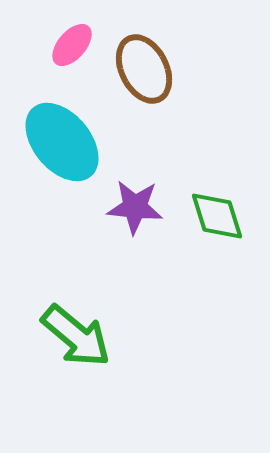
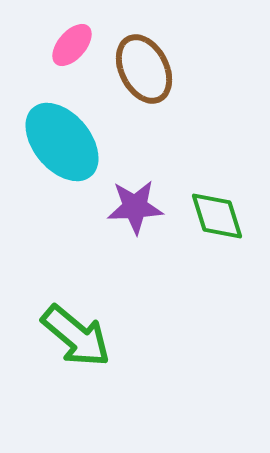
purple star: rotated 8 degrees counterclockwise
